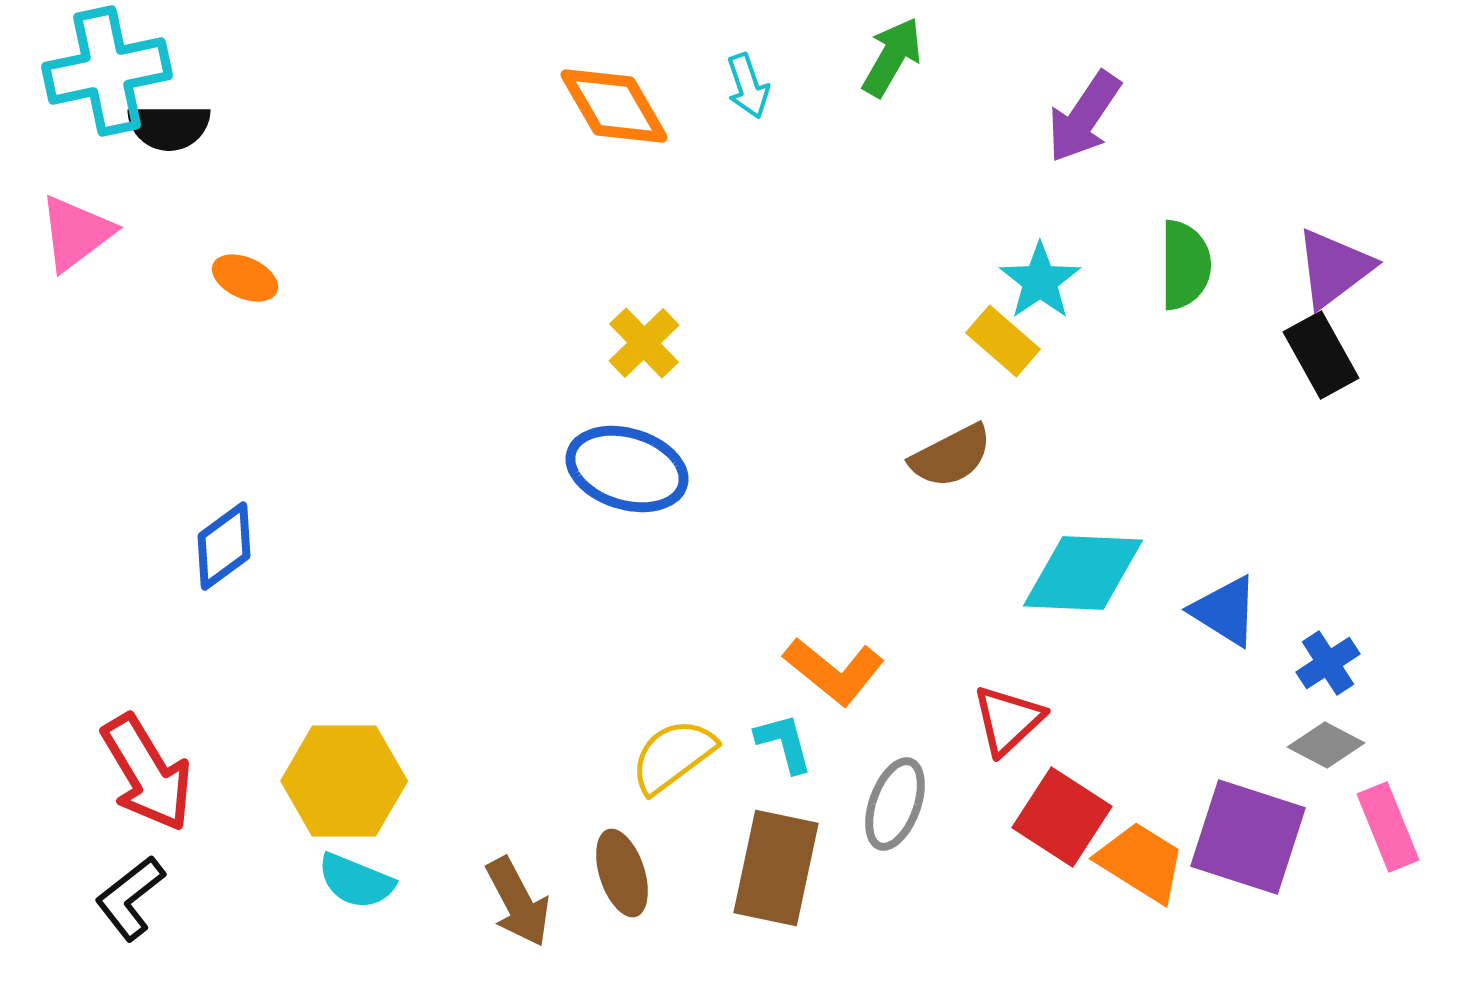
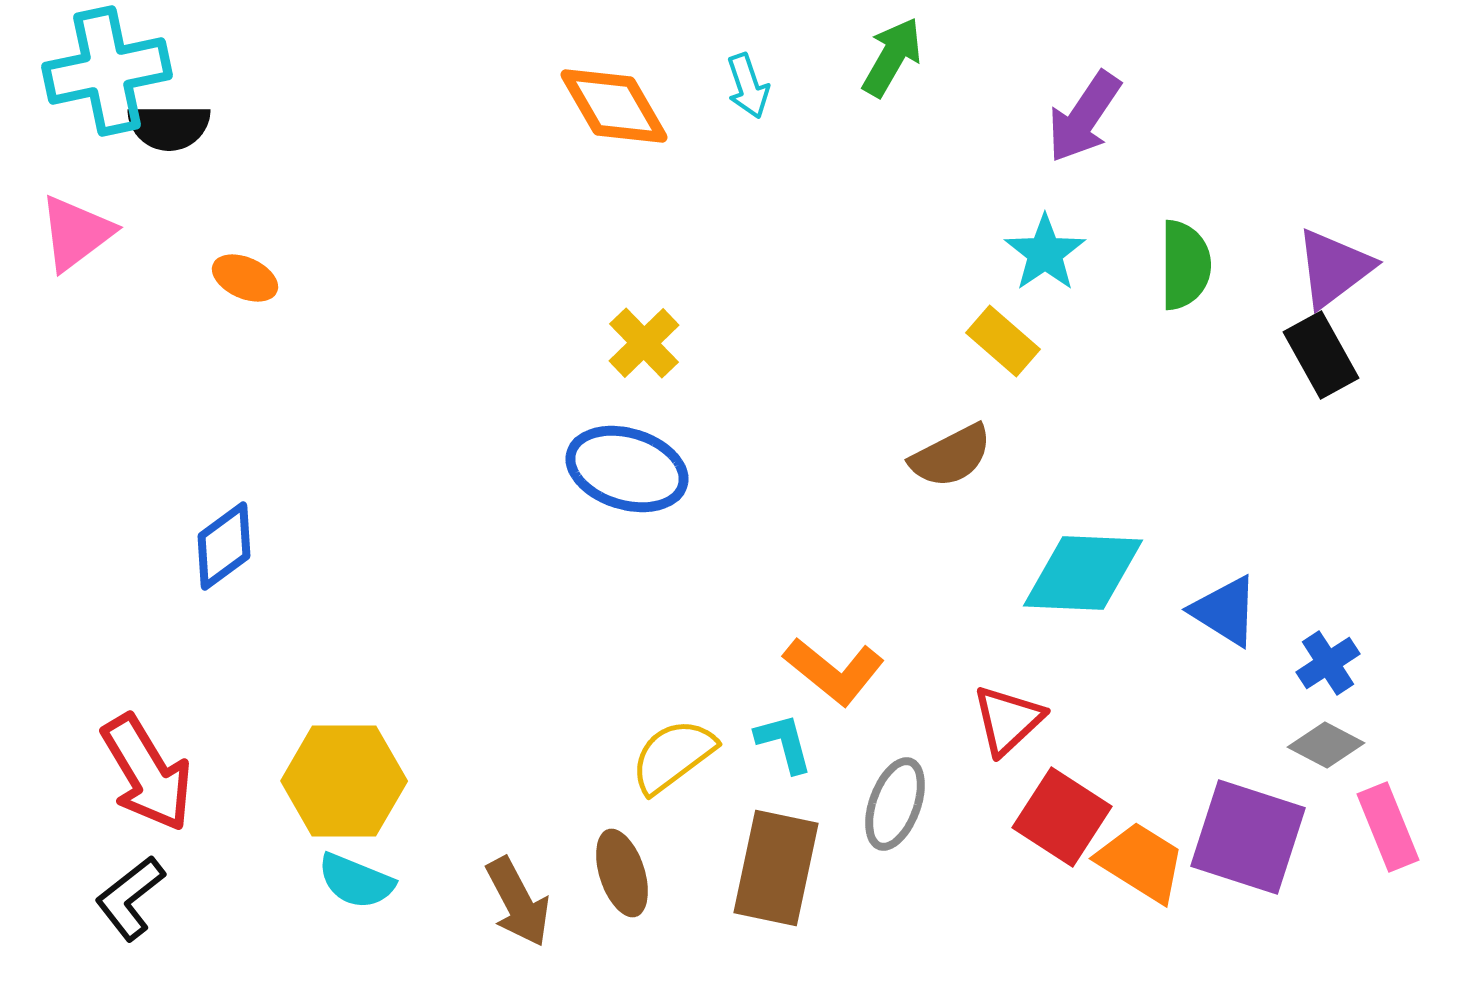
cyan star: moved 5 px right, 28 px up
